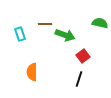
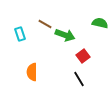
brown line: rotated 32 degrees clockwise
black line: rotated 49 degrees counterclockwise
